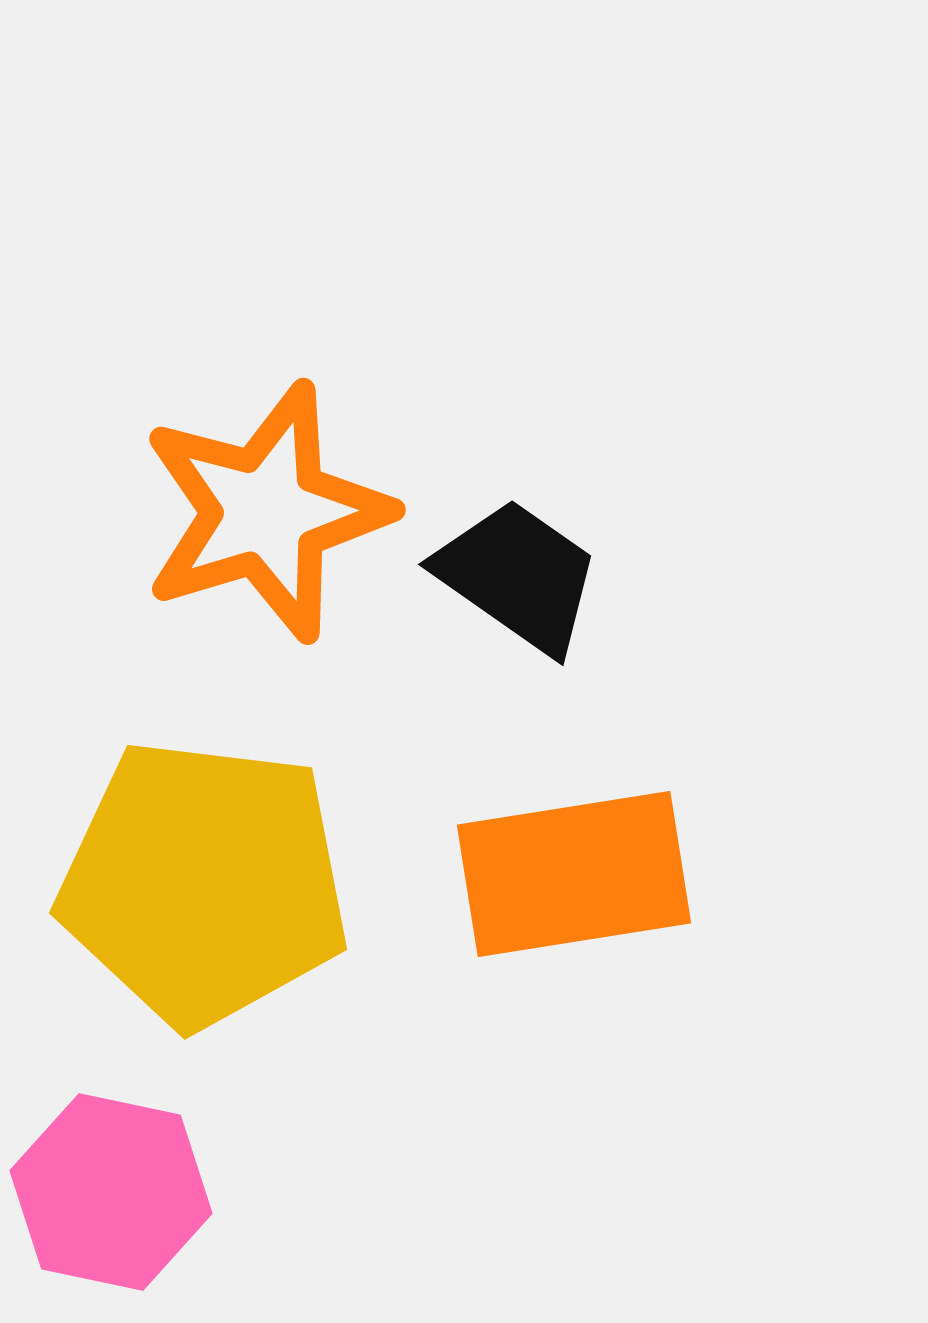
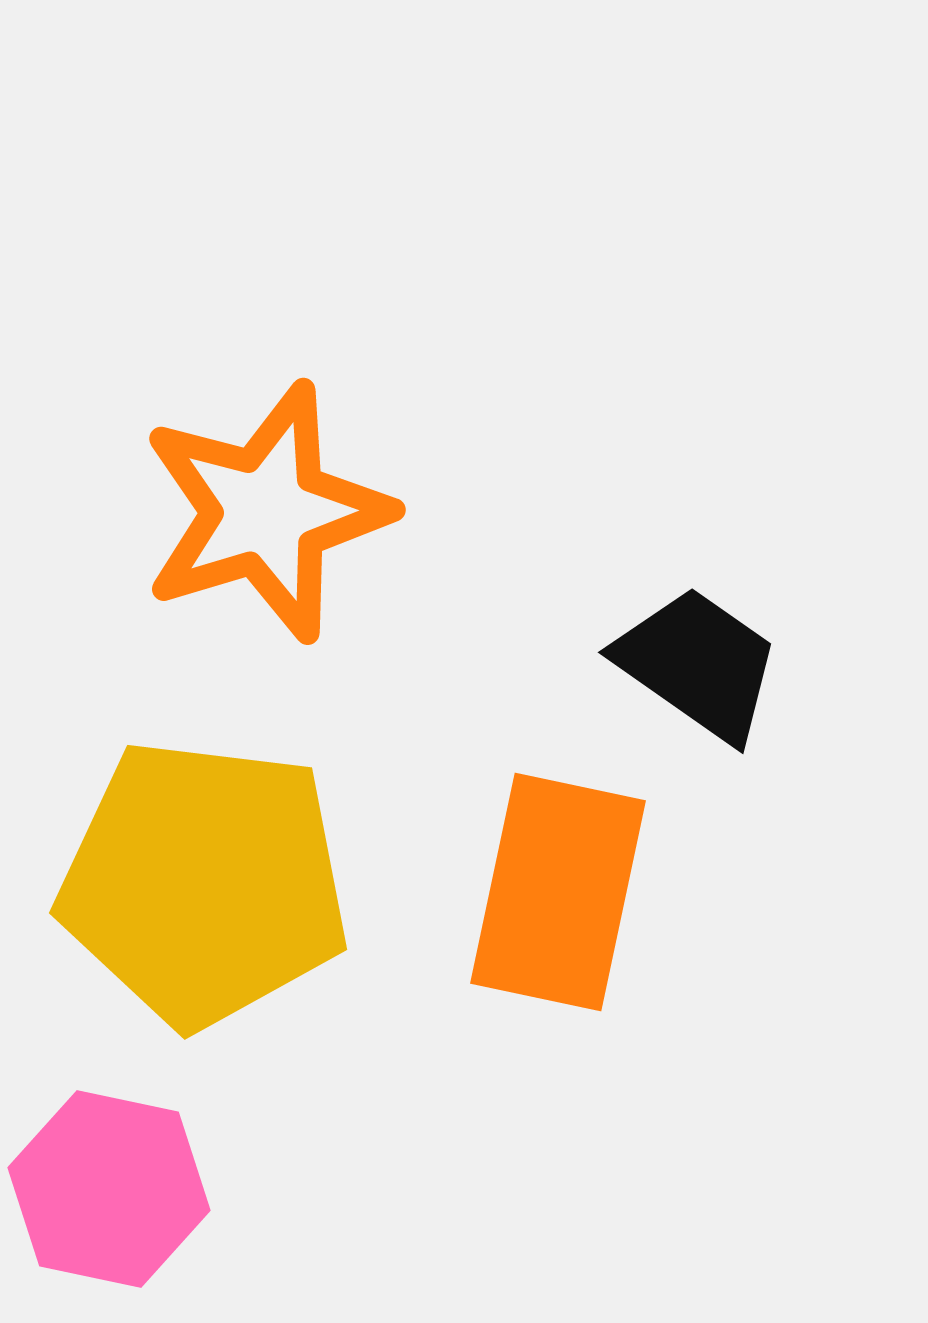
black trapezoid: moved 180 px right, 88 px down
orange rectangle: moved 16 px left, 18 px down; rotated 69 degrees counterclockwise
pink hexagon: moved 2 px left, 3 px up
